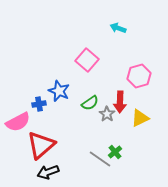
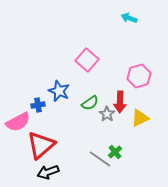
cyan arrow: moved 11 px right, 10 px up
blue cross: moved 1 px left, 1 px down
